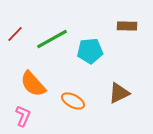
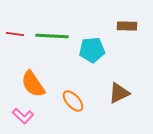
red line: rotated 54 degrees clockwise
green line: moved 3 px up; rotated 32 degrees clockwise
cyan pentagon: moved 2 px right, 1 px up
orange semicircle: rotated 8 degrees clockwise
orange ellipse: rotated 20 degrees clockwise
pink L-shape: rotated 110 degrees clockwise
